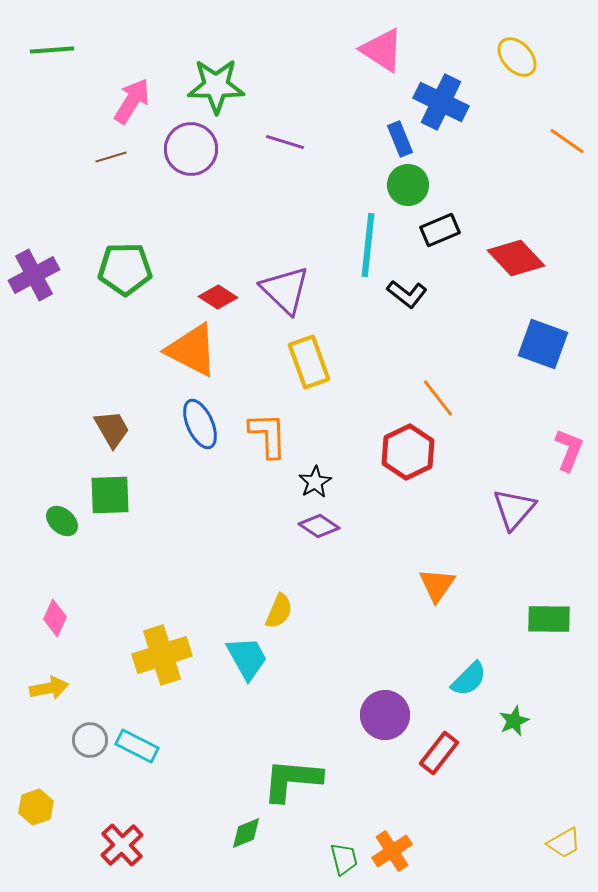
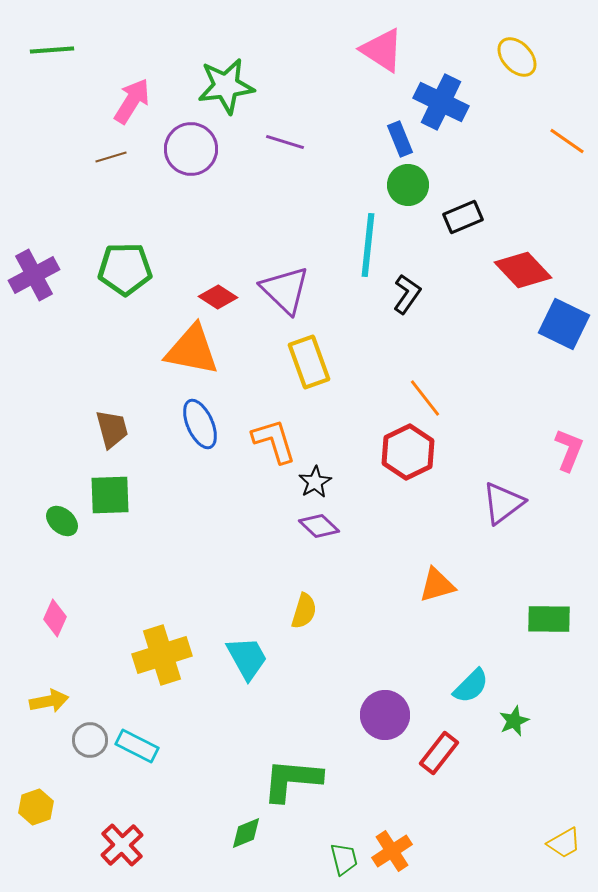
green star at (216, 86): moved 10 px right; rotated 8 degrees counterclockwise
black rectangle at (440, 230): moved 23 px right, 13 px up
red diamond at (516, 258): moved 7 px right, 12 px down
black L-shape at (407, 294): rotated 93 degrees counterclockwise
blue square at (543, 344): moved 21 px right, 20 px up; rotated 6 degrees clockwise
orange triangle at (192, 350): rotated 16 degrees counterclockwise
orange line at (438, 398): moved 13 px left
brown trapezoid at (112, 429): rotated 15 degrees clockwise
orange L-shape at (268, 435): moved 6 px right, 6 px down; rotated 15 degrees counterclockwise
purple triangle at (514, 509): moved 11 px left, 6 px up; rotated 12 degrees clockwise
purple diamond at (319, 526): rotated 9 degrees clockwise
orange triangle at (437, 585): rotated 39 degrees clockwise
yellow semicircle at (279, 611): moved 25 px right; rotated 6 degrees counterclockwise
cyan semicircle at (469, 679): moved 2 px right, 7 px down
yellow arrow at (49, 688): moved 13 px down
